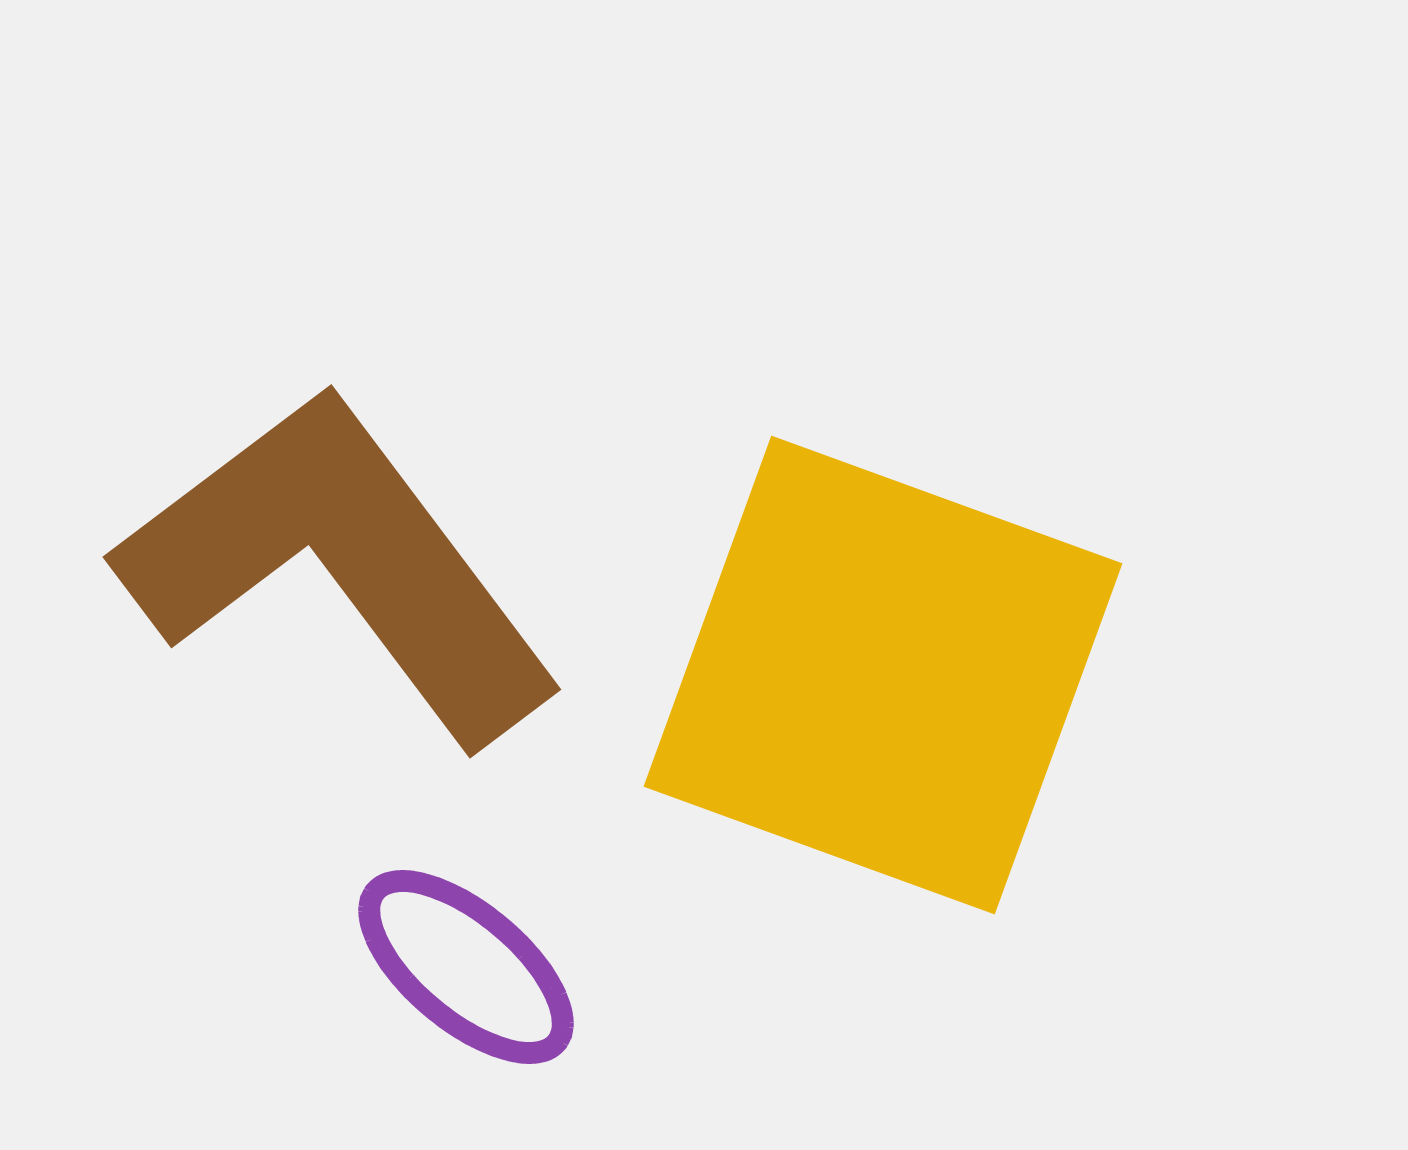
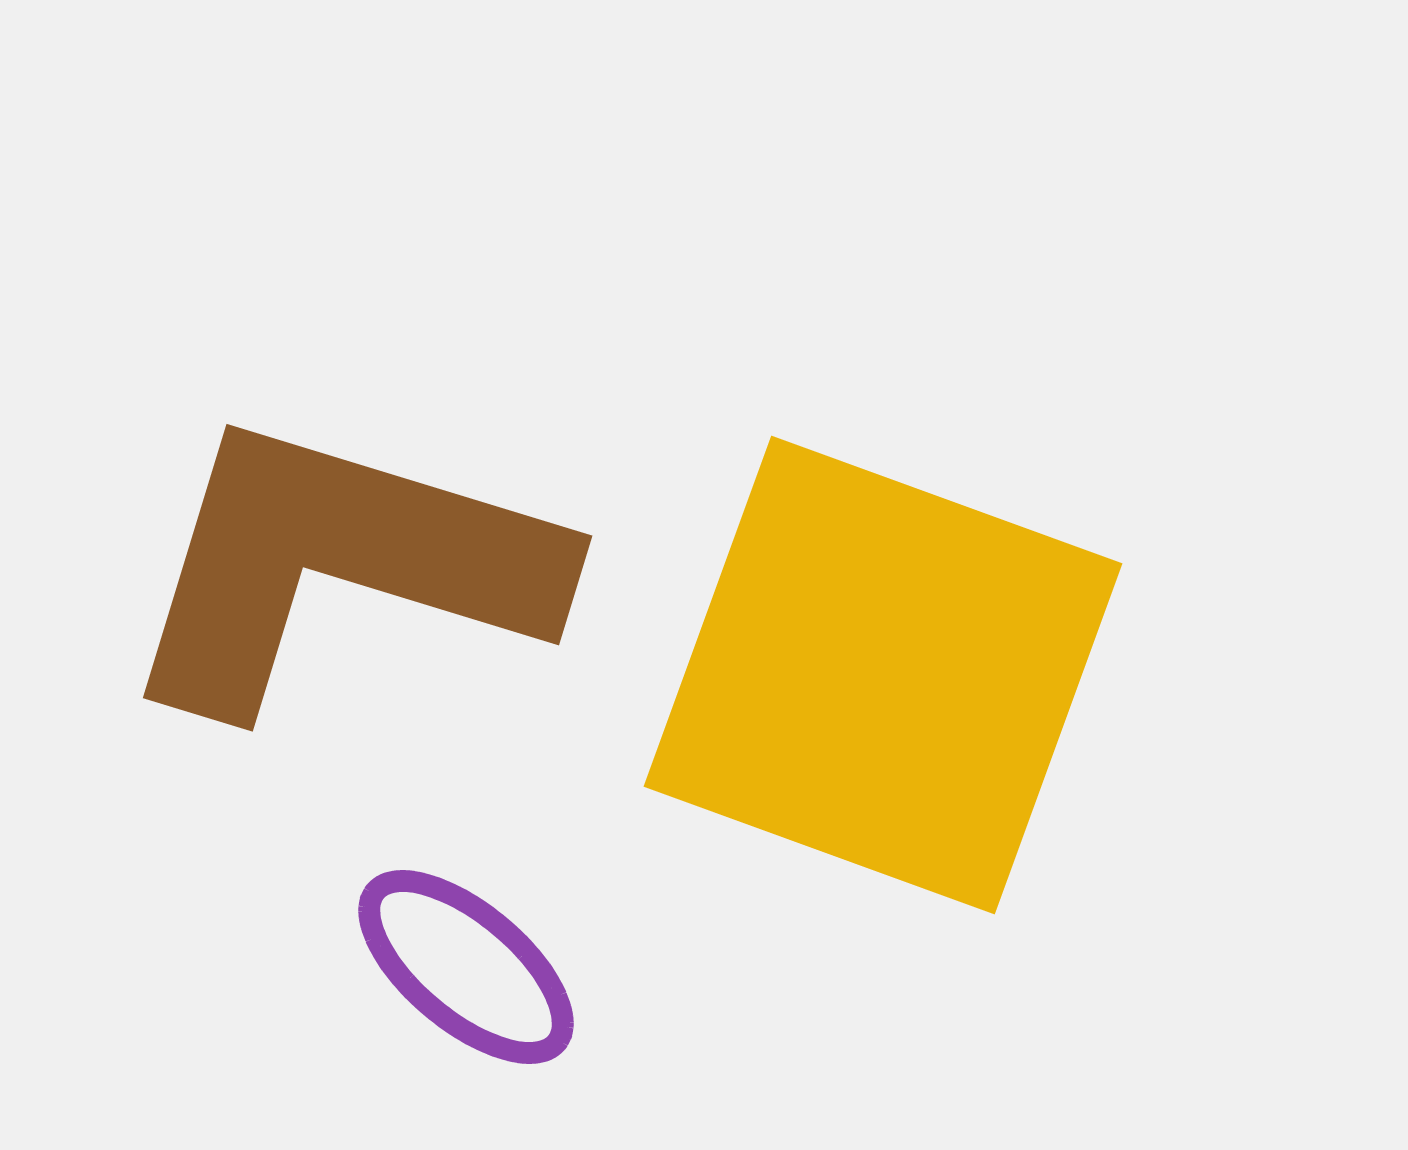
brown L-shape: rotated 36 degrees counterclockwise
